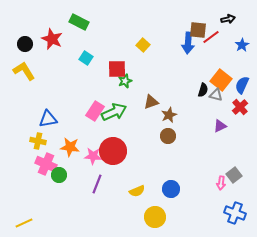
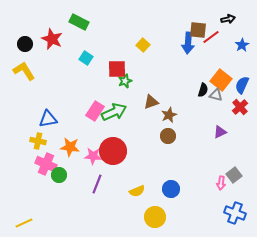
purple triangle: moved 6 px down
